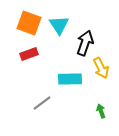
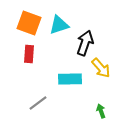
cyan triangle: rotated 45 degrees clockwise
red rectangle: rotated 66 degrees counterclockwise
yellow arrow: rotated 15 degrees counterclockwise
gray line: moved 4 px left
